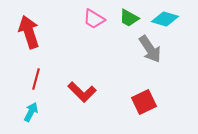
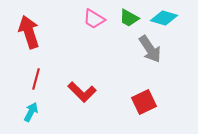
cyan diamond: moved 1 px left, 1 px up
